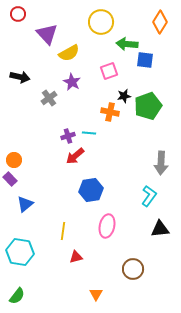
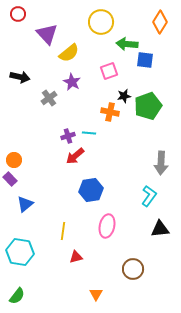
yellow semicircle: rotated 10 degrees counterclockwise
